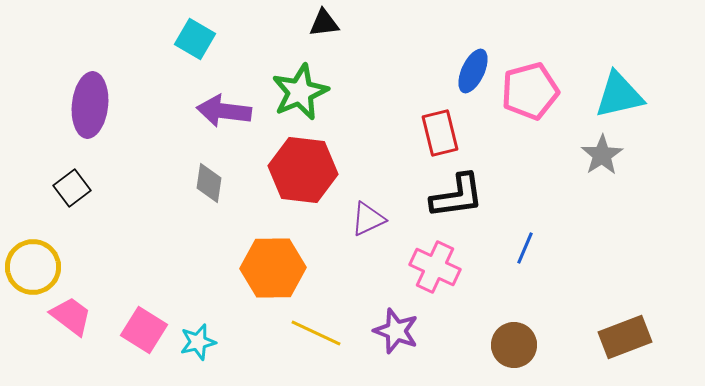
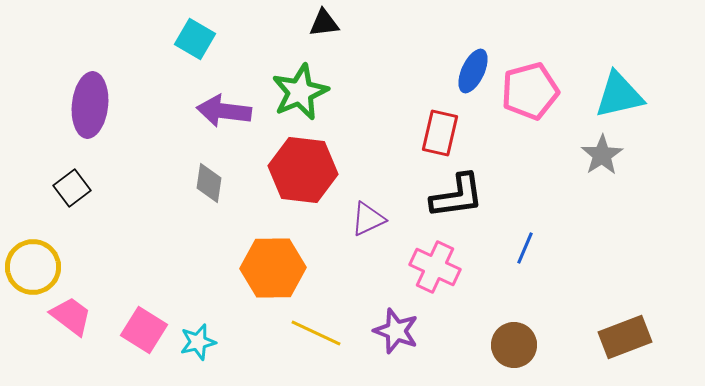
red rectangle: rotated 27 degrees clockwise
